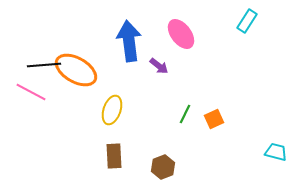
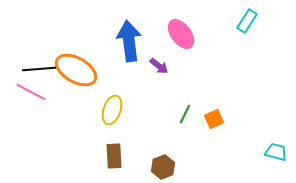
black line: moved 5 px left, 4 px down
